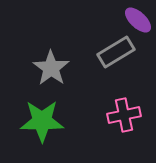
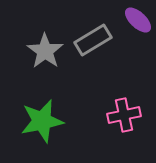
gray rectangle: moved 23 px left, 12 px up
gray star: moved 6 px left, 17 px up
green star: rotated 12 degrees counterclockwise
